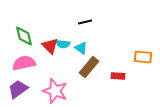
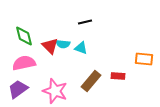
cyan triangle: rotated 16 degrees counterclockwise
orange rectangle: moved 1 px right, 2 px down
brown rectangle: moved 2 px right, 14 px down
